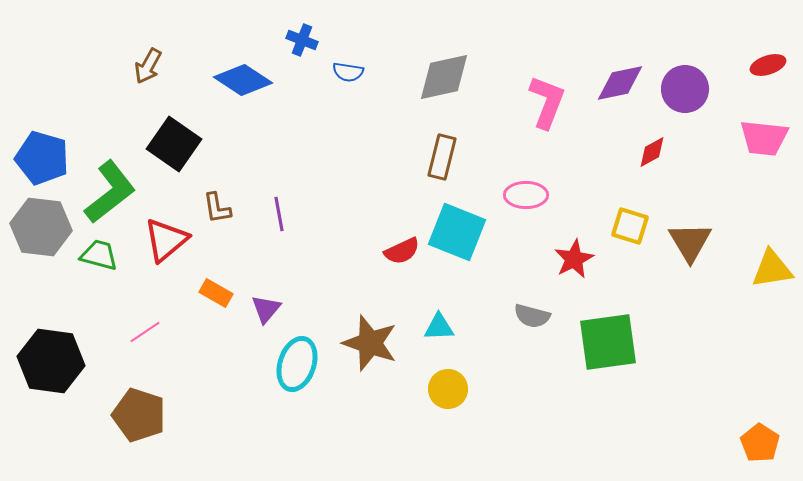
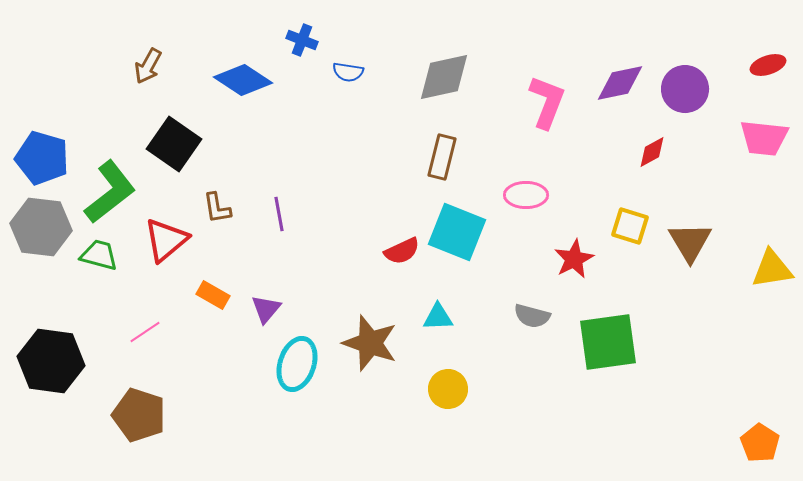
orange rectangle: moved 3 px left, 2 px down
cyan triangle: moved 1 px left, 10 px up
